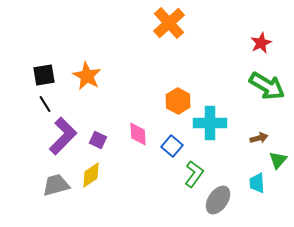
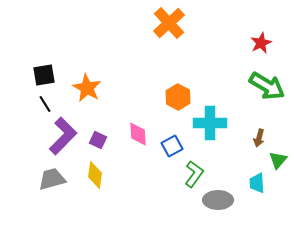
orange star: moved 12 px down
orange hexagon: moved 4 px up
brown arrow: rotated 120 degrees clockwise
blue square: rotated 20 degrees clockwise
yellow diamond: moved 4 px right; rotated 48 degrees counterclockwise
gray trapezoid: moved 4 px left, 6 px up
gray ellipse: rotated 56 degrees clockwise
